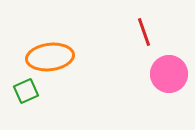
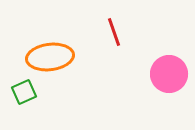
red line: moved 30 px left
green square: moved 2 px left, 1 px down
